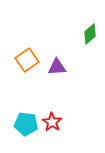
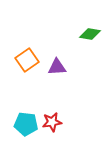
green diamond: rotated 50 degrees clockwise
red star: rotated 30 degrees clockwise
